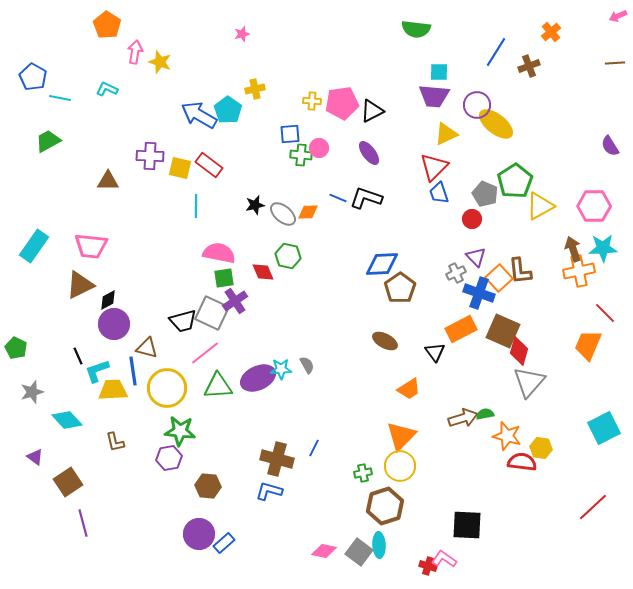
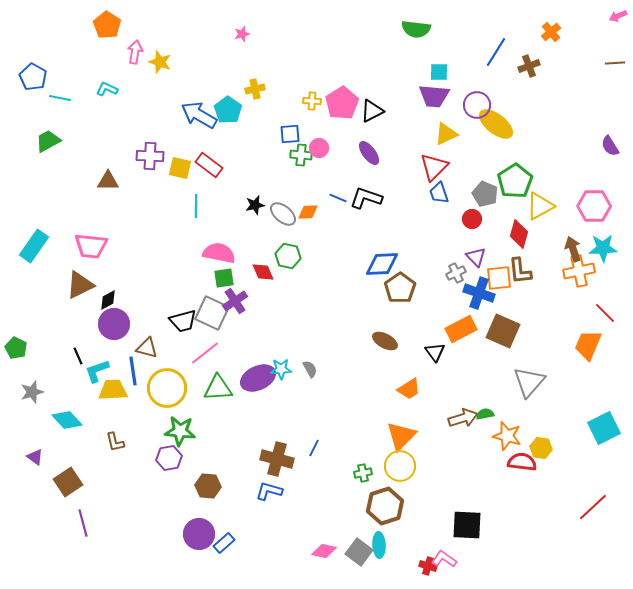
pink pentagon at (342, 103): rotated 24 degrees counterclockwise
orange square at (499, 278): rotated 36 degrees clockwise
red diamond at (519, 351): moved 117 px up
gray semicircle at (307, 365): moved 3 px right, 4 px down
green triangle at (218, 386): moved 2 px down
